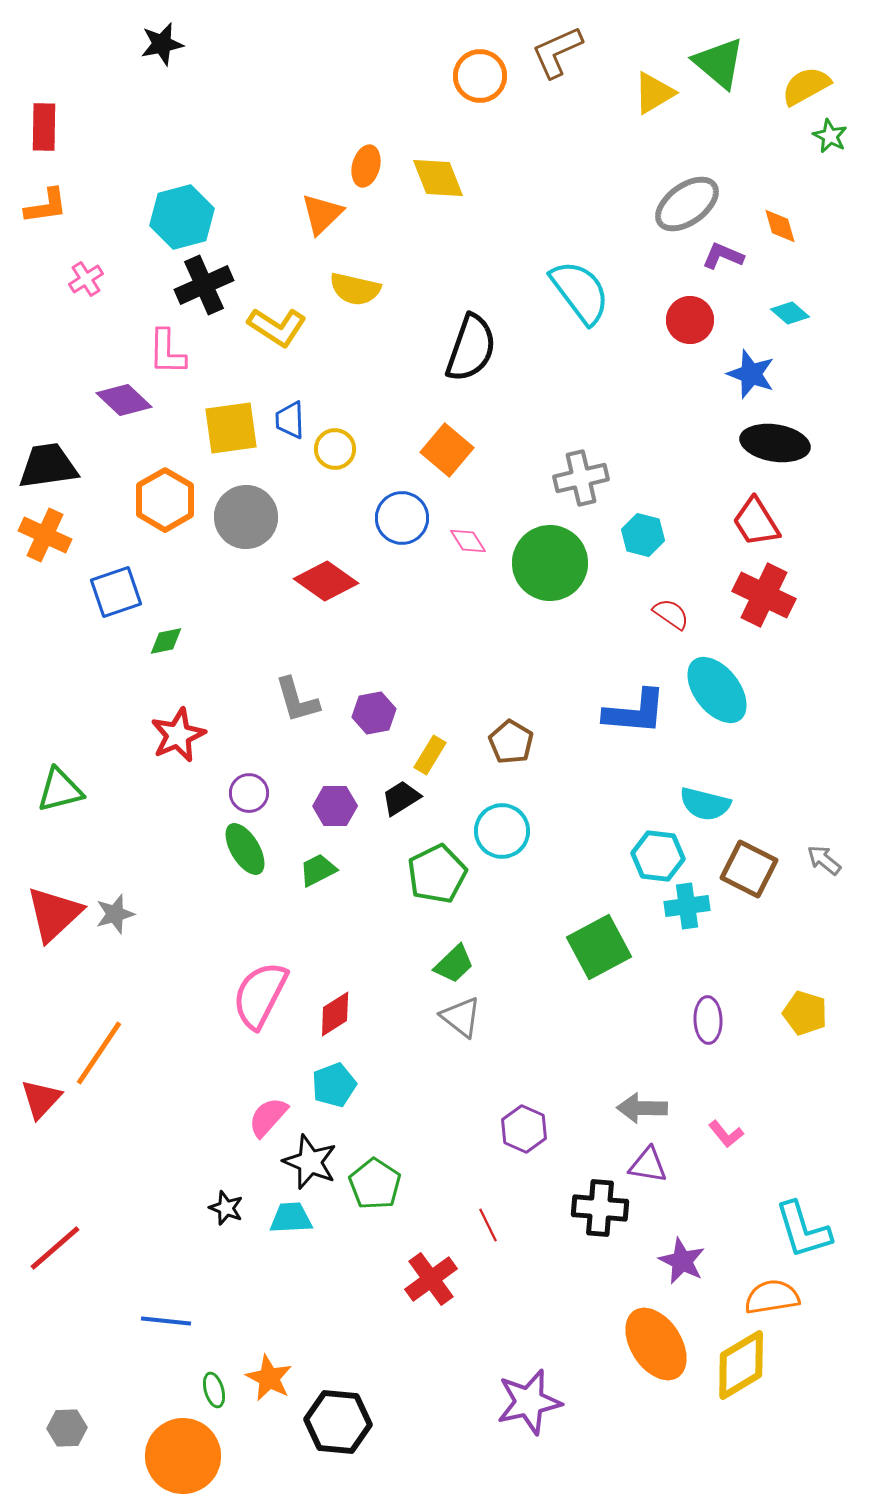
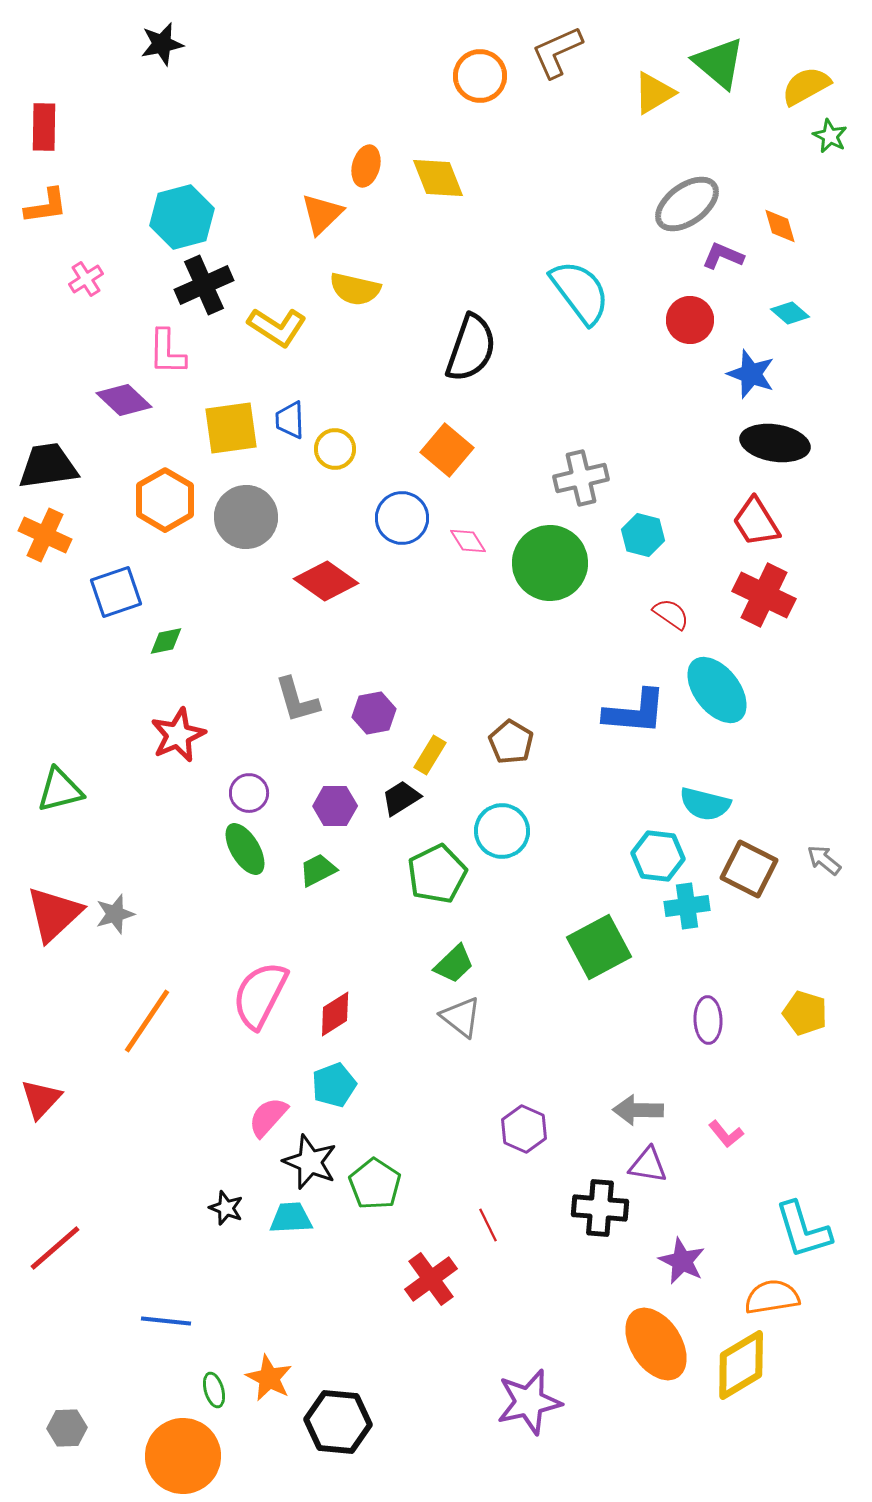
orange line at (99, 1053): moved 48 px right, 32 px up
gray arrow at (642, 1108): moved 4 px left, 2 px down
